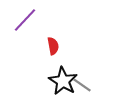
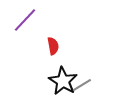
gray line: rotated 66 degrees counterclockwise
